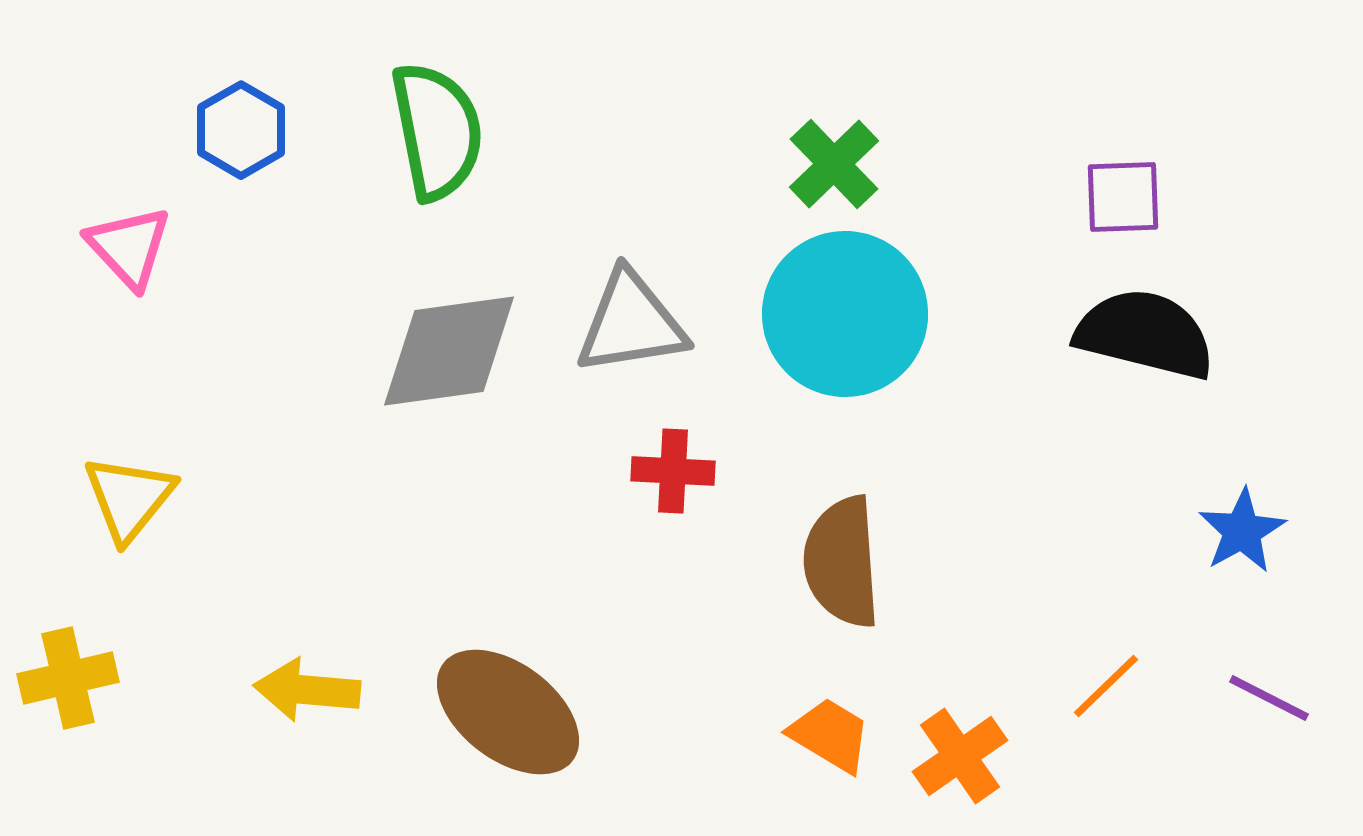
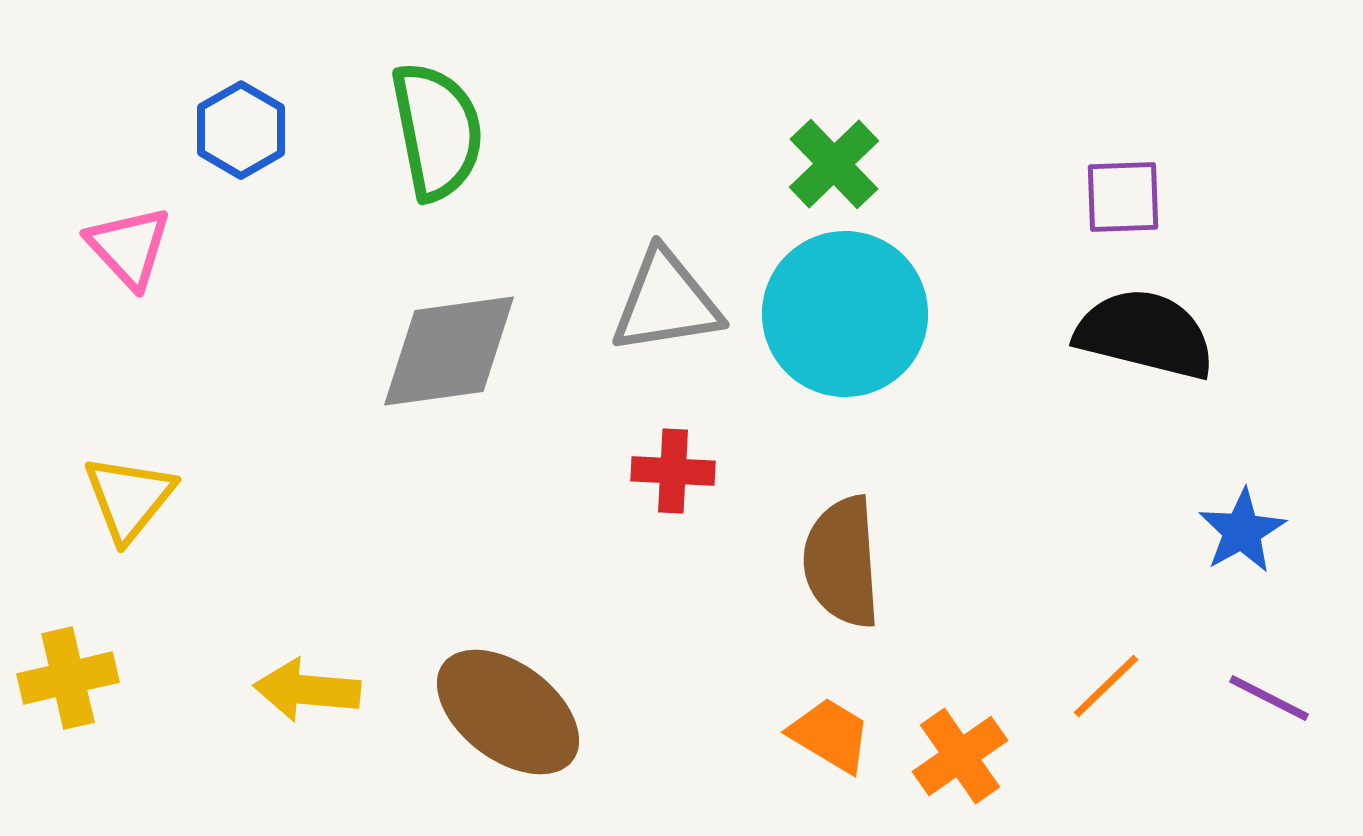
gray triangle: moved 35 px right, 21 px up
